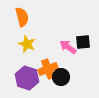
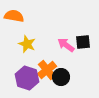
orange semicircle: moved 8 px left, 1 px up; rotated 66 degrees counterclockwise
pink arrow: moved 2 px left, 2 px up
orange cross: moved 1 px left, 1 px down; rotated 18 degrees counterclockwise
